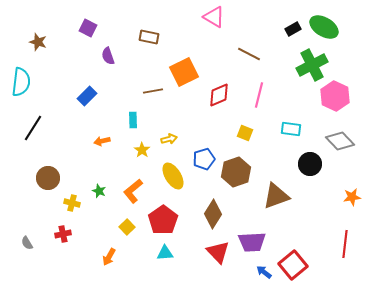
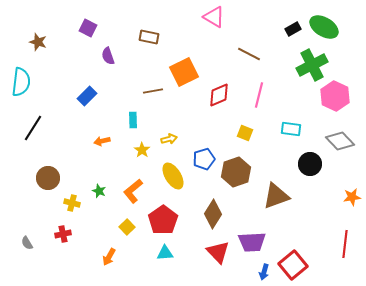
blue arrow at (264, 272): rotated 112 degrees counterclockwise
